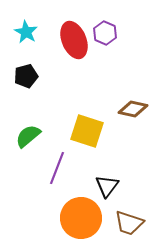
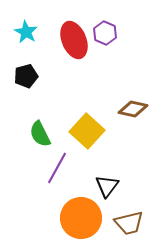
yellow square: rotated 24 degrees clockwise
green semicircle: moved 12 px right, 2 px up; rotated 76 degrees counterclockwise
purple line: rotated 8 degrees clockwise
brown trapezoid: rotated 32 degrees counterclockwise
